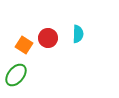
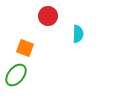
red circle: moved 22 px up
orange square: moved 1 px right, 3 px down; rotated 12 degrees counterclockwise
